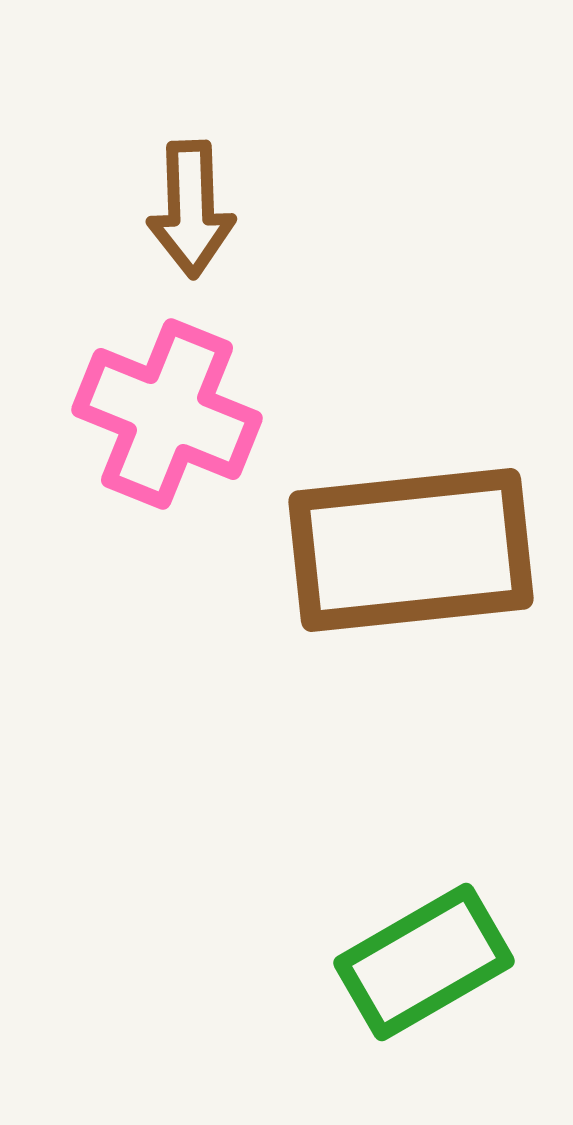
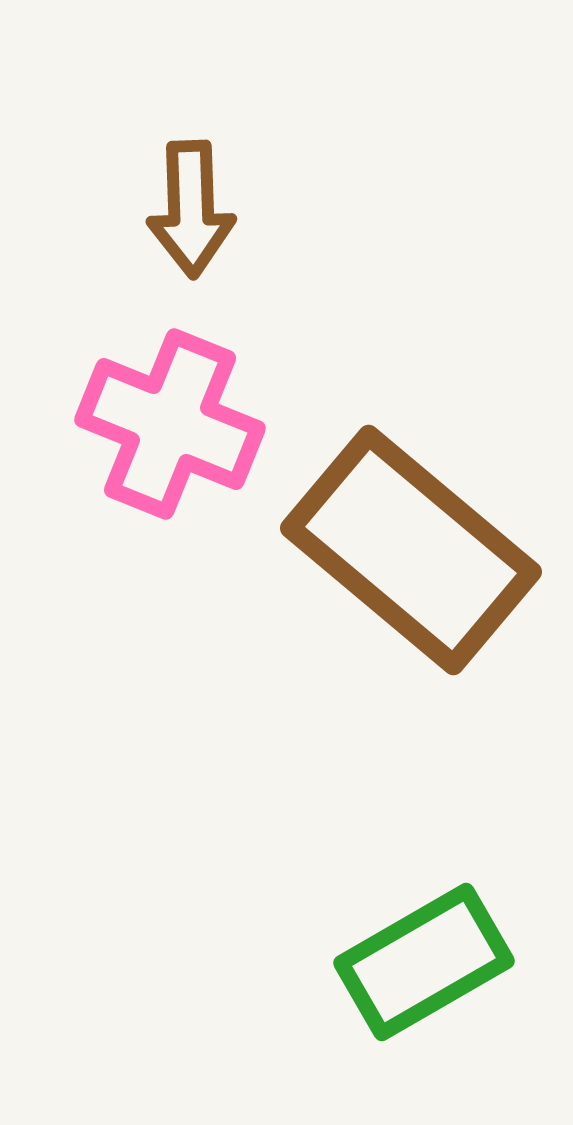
pink cross: moved 3 px right, 10 px down
brown rectangle: rotated 46 degrees clockwise
